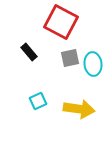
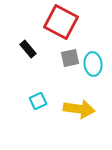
black rectangle: moved 1 px left, 3 px up
